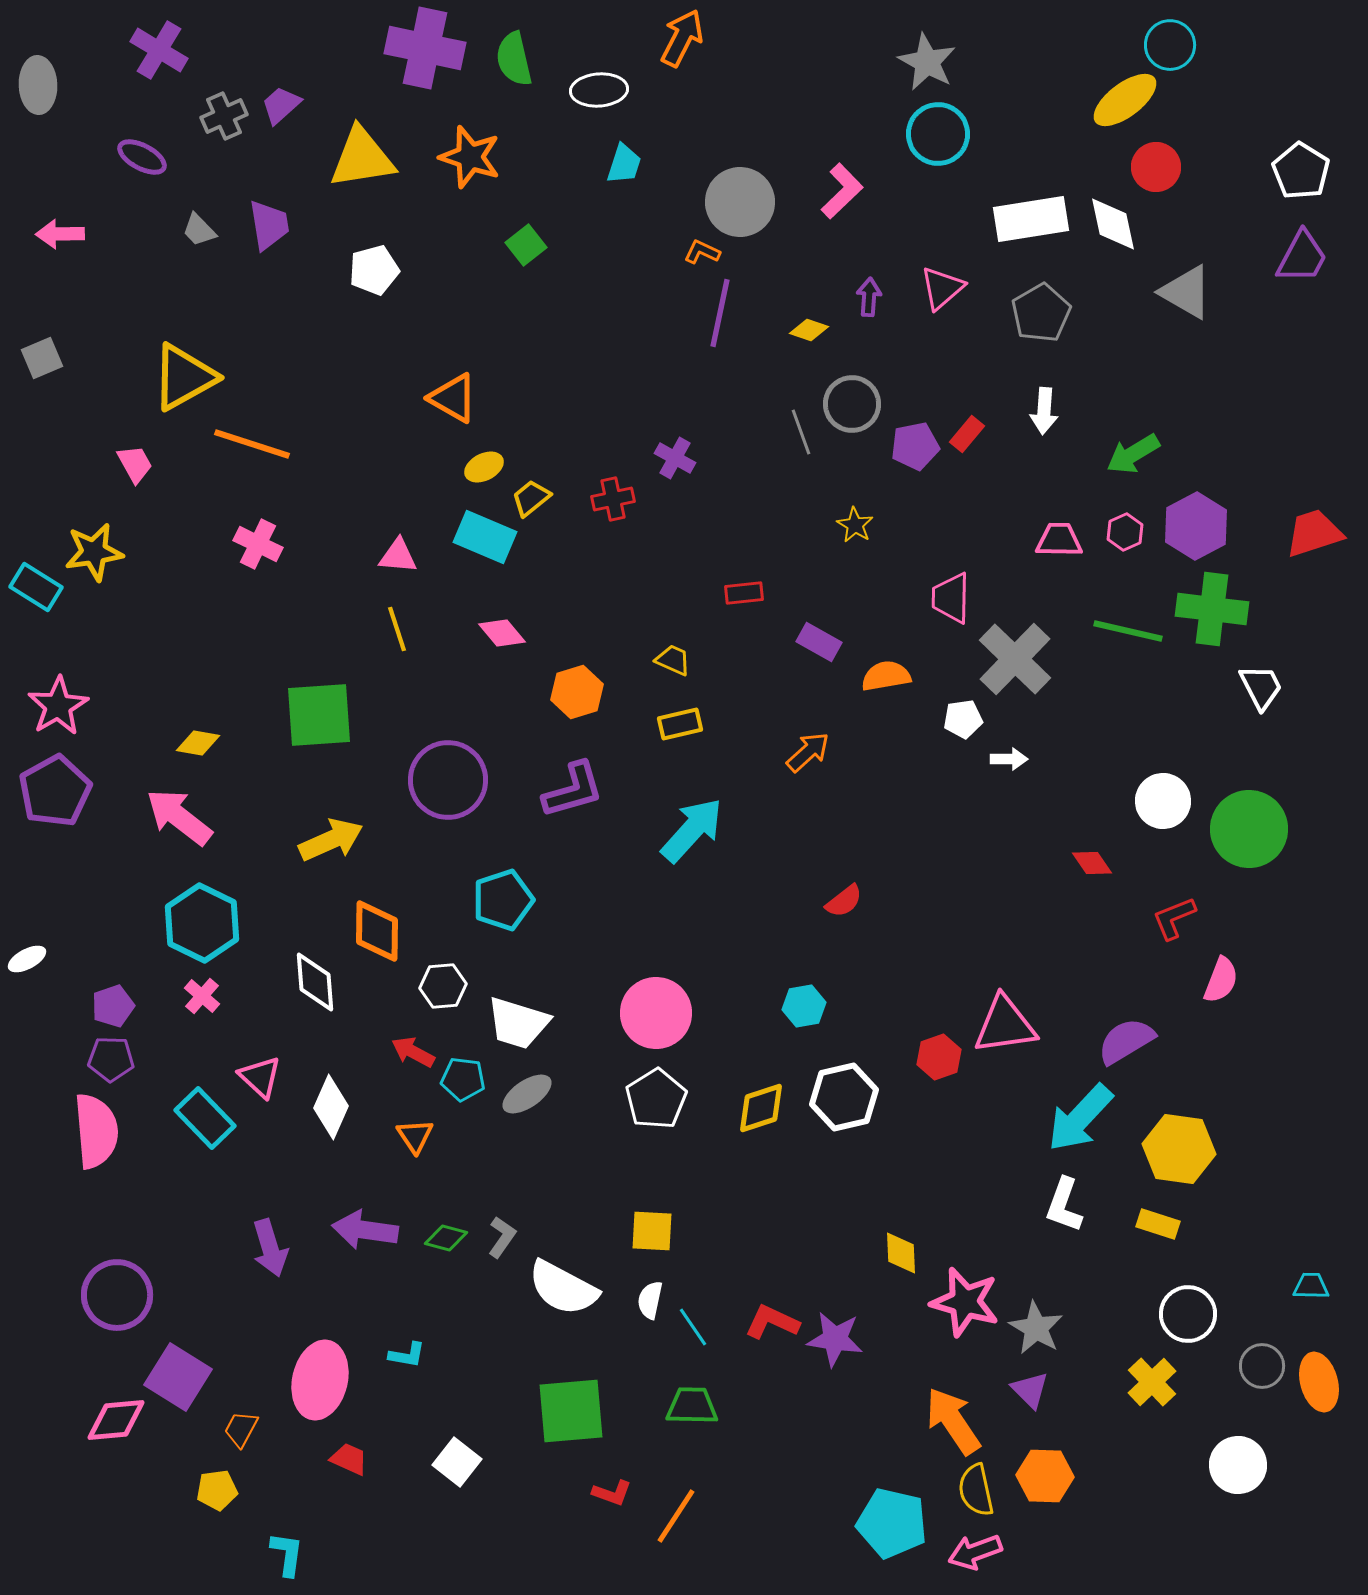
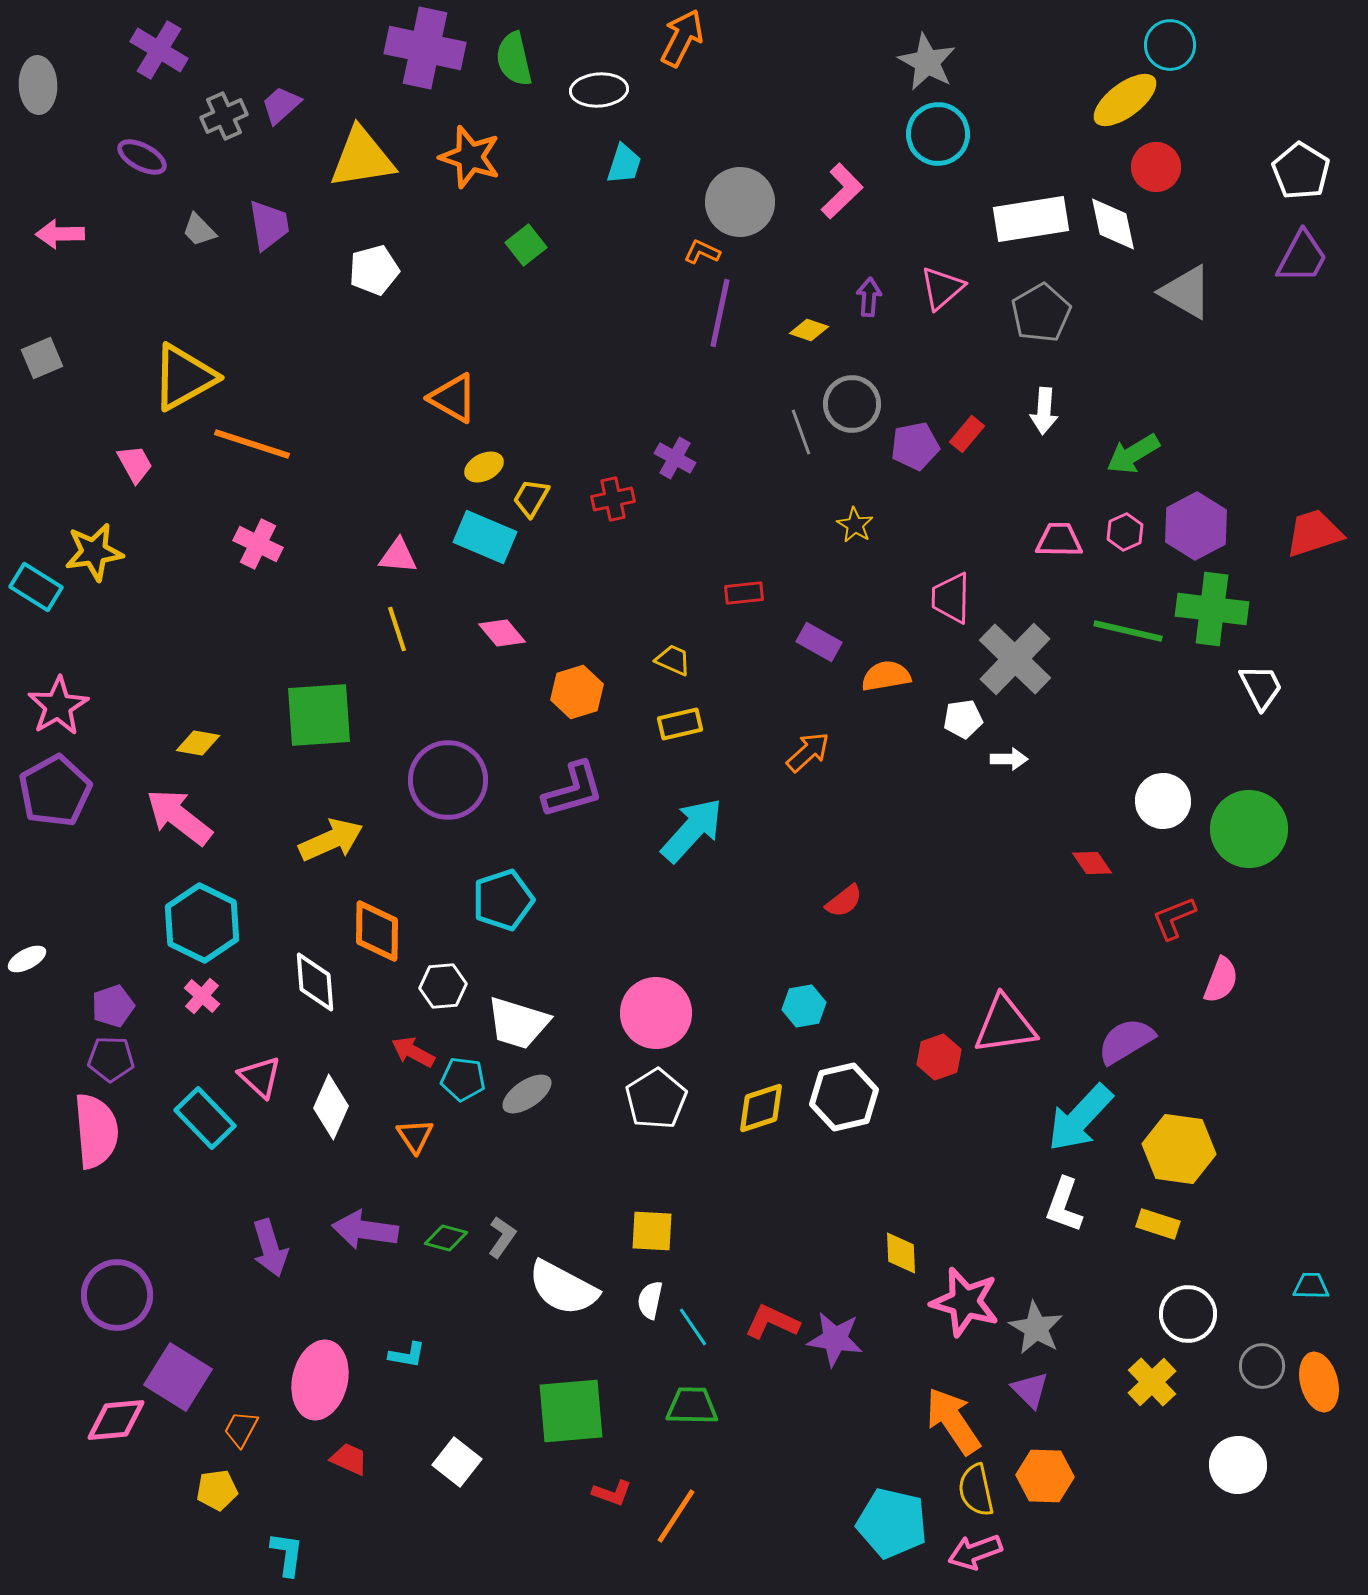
yellow trapezoid at (531, 498): rotated 21 degrees counterclockwise
